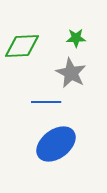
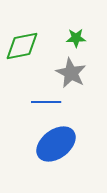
green diamond: rotated 9 degrees counterclockwise
